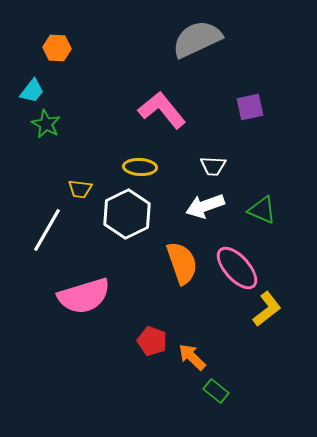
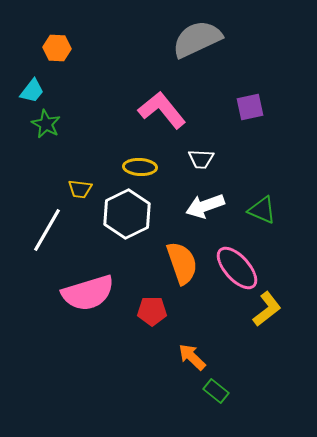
white trapezoid: moved 12 px left, 7 px up
pink semicircle: moved 4 px right, 3 px up
red pentagon: moved 30 px up; rotated 20 degrees counterclockwise
